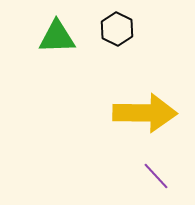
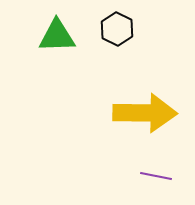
green triangle: moved 1 px up
purple line: rotated 36 degrees counterclockwise
